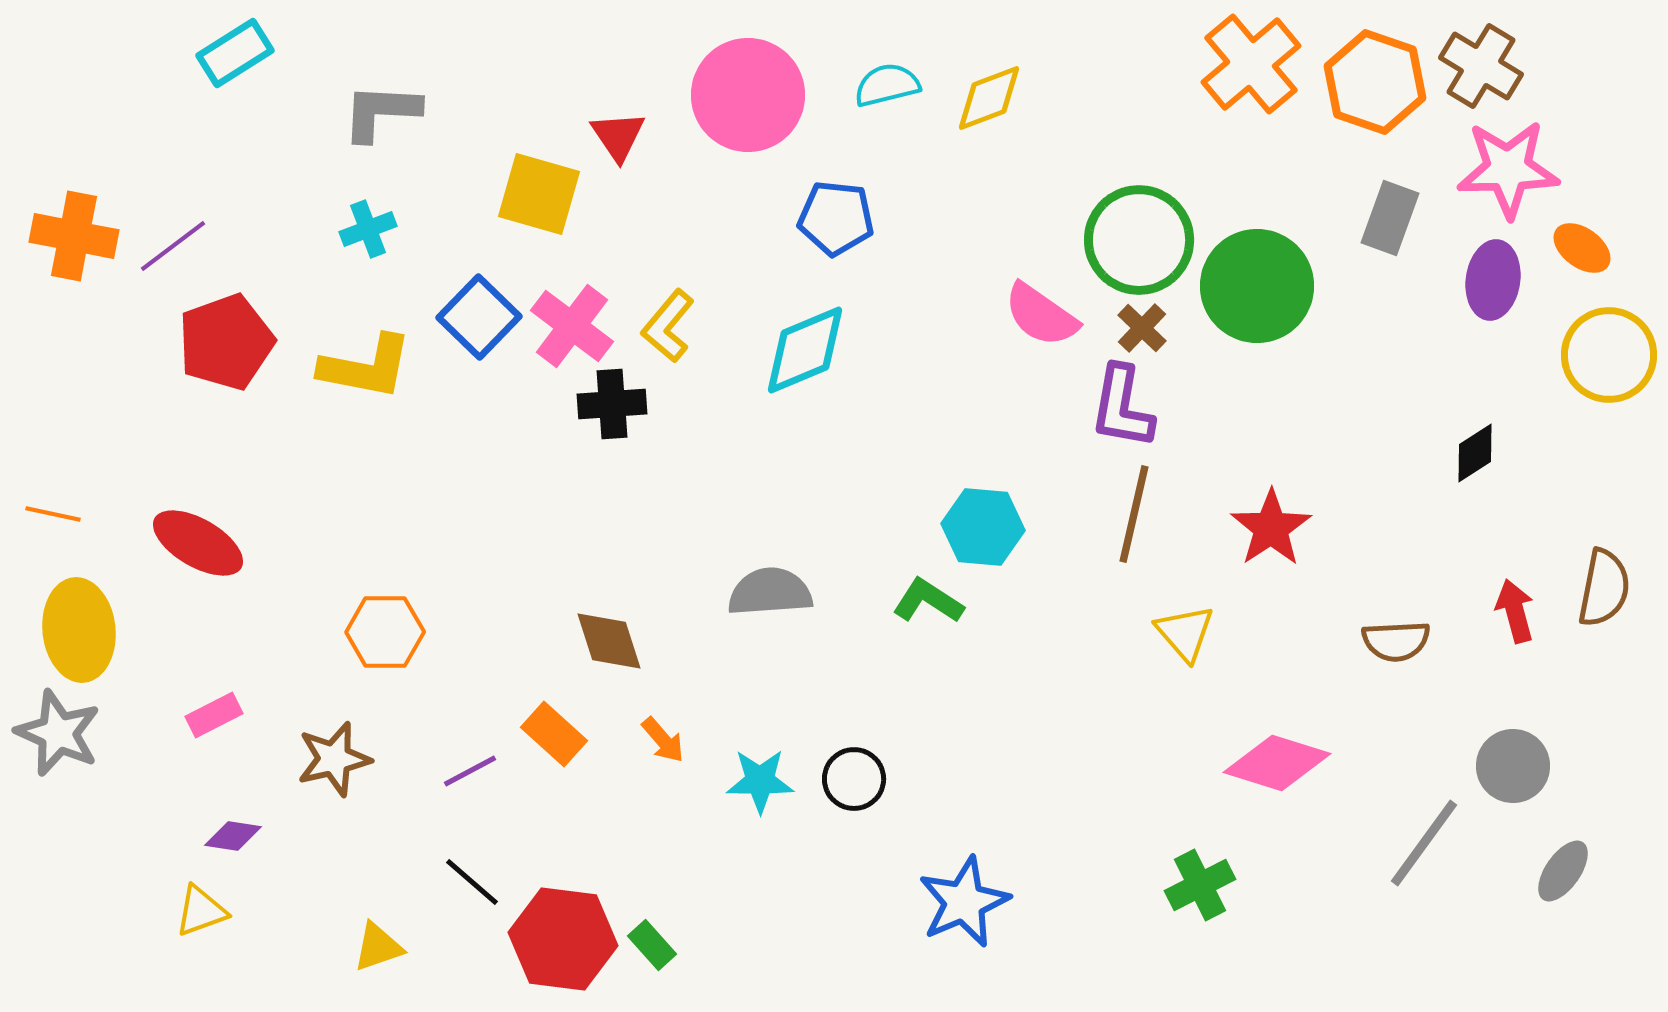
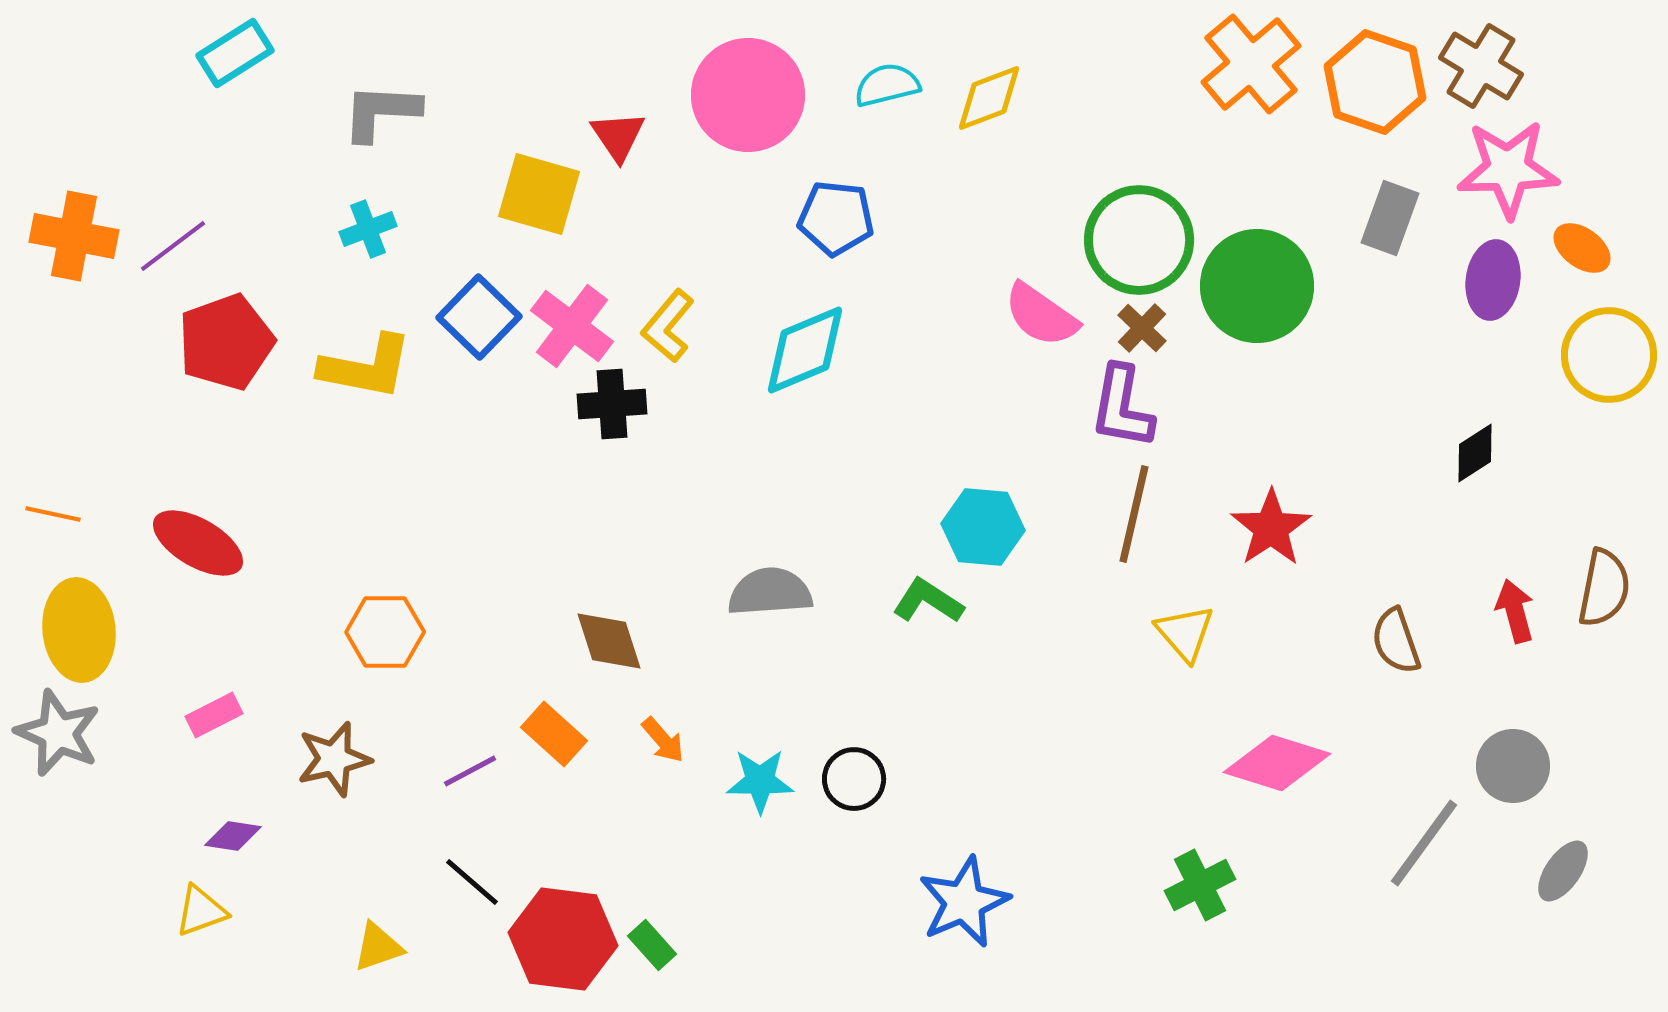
brown semicircle at (1396, 641): rotated 74 degrees clockwise
